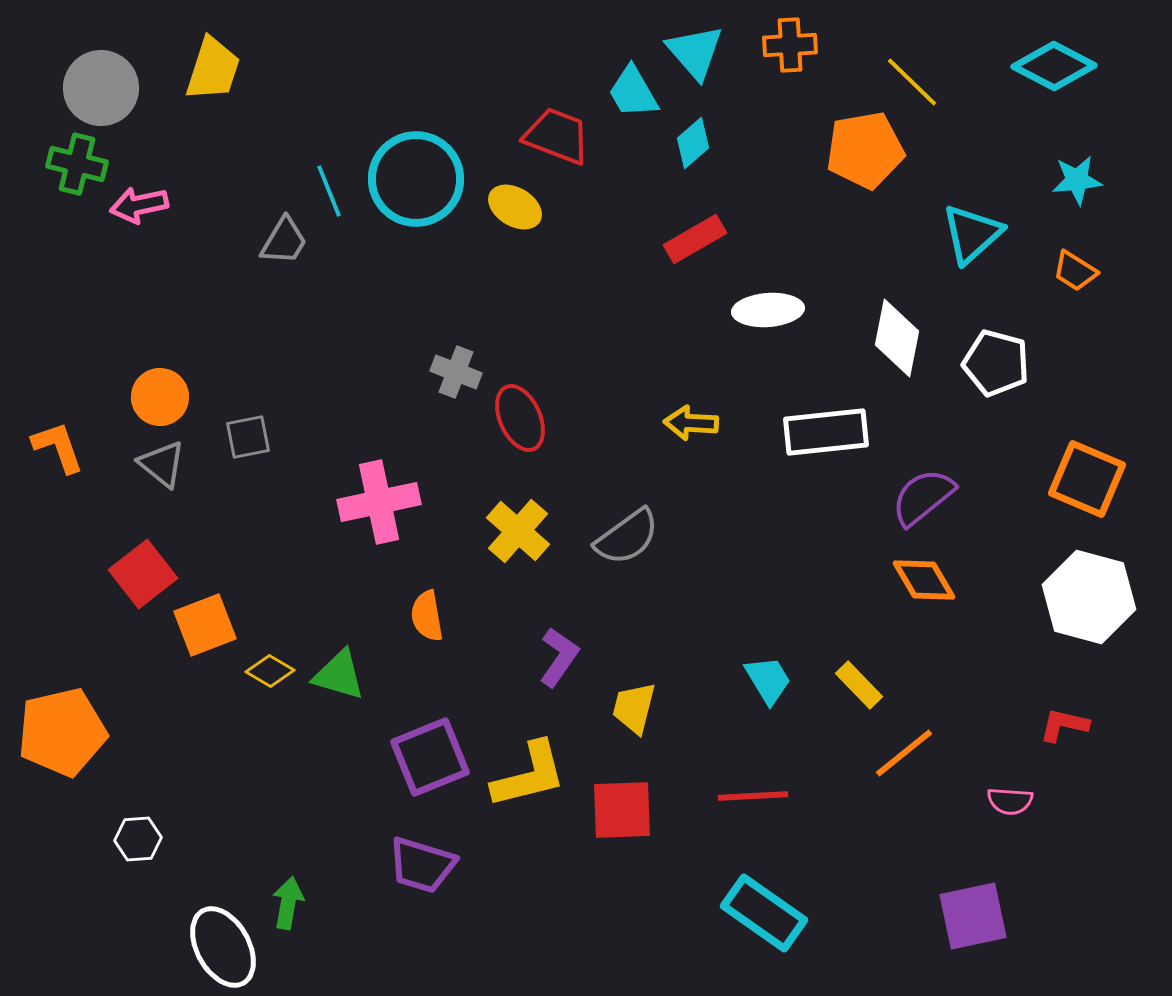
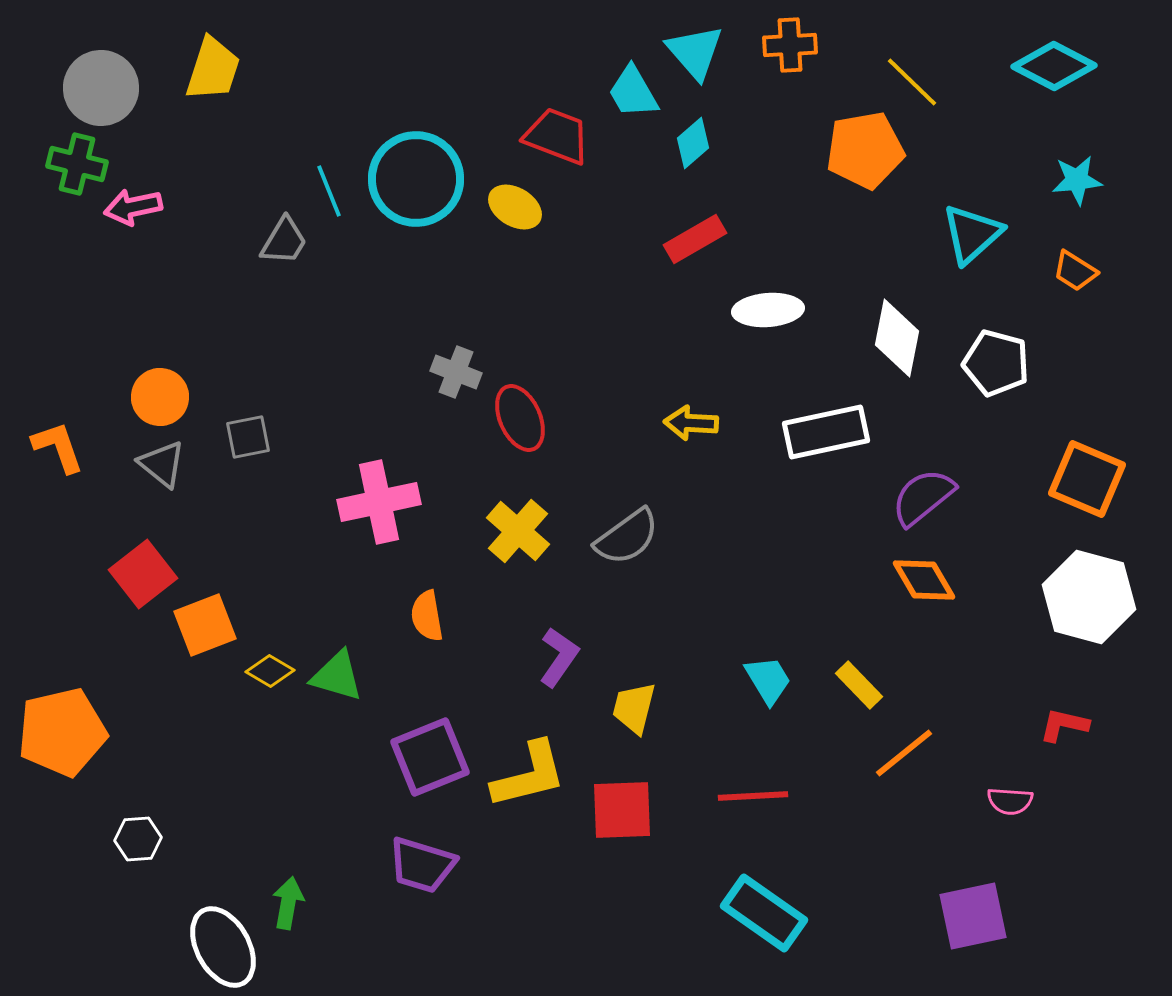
pink arrow at (139, 205): moved 6 px left, 2 px down
white rectangle at (826, 432): rotated 6 degrees counterclockwise
green triangle at (339, 675): moved 2 px left, 1 px down
